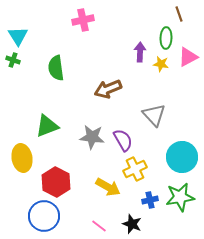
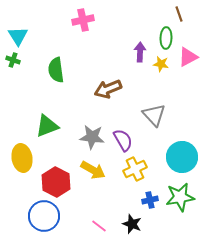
green semicircle: moved 2 px down
yellow arrow: moved 15 px left, 17 px up
